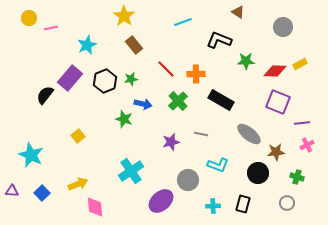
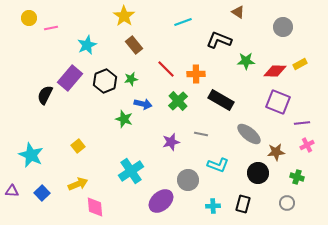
black semicircle at (45, 95): rotated 12 degrees counterclockwise
yellow square at (78, 136): moved 10 px down
